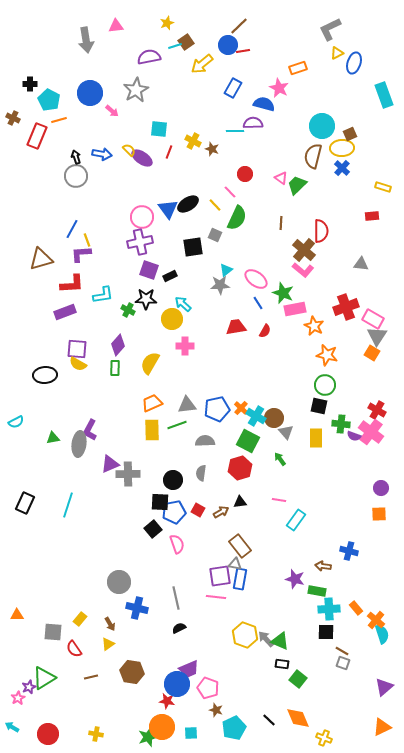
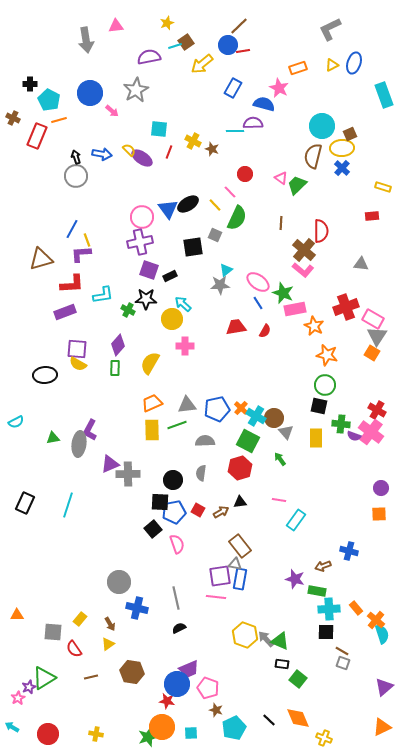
yellow triangle at (337, 53): moved 5 px left, 12 px down
pink ellipse at (256, 279): moved 2 px right, 3 px down
brown arrow at (323, 566): rotated 28 degrees counterclockwise
